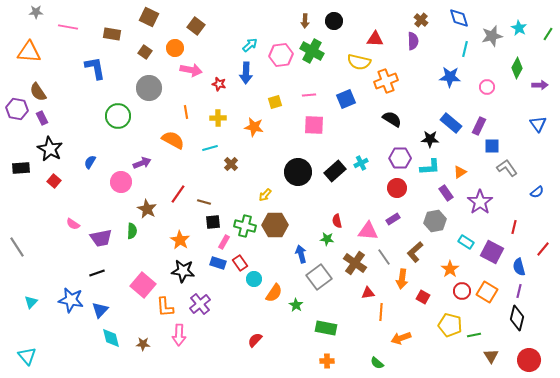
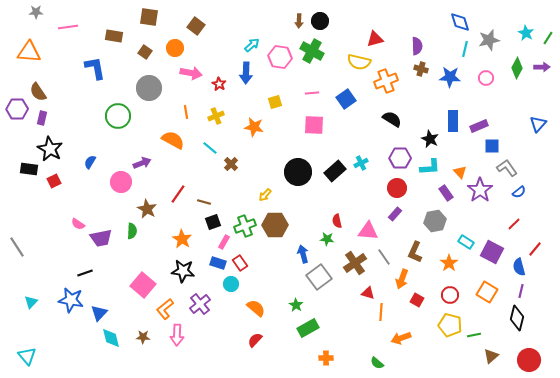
brown square at (149, 17): rotated 18 degrees counterclockwise
blue diamond at (459, 18): moved 1 px right, 4 px down
brown cross at (421, 20): moved 49 px down; rotated 24 degrees counterclockwise
brown arrow at (305, 21): moved 6 px left
black circle at (334, 21): moved 14 px left
pink line at (68, 27): rotated 18 degrees counterclockwise
cyan star at (519, 28): moved 7 px right, 5 px down
brown rectangle at (112, 34): moved 2 px right, 2 px down
green line at (548, 34): moved 4 px down
gray star at (492, 36): moved 3 px left, 4 px down
red triangle at (375, 39): rotated 18 degrees counterclockwise
purple semicircle at (413, 41): moved 4 px right, 5 px down
cyan arrow at (250, 45): moved 2 px right
pink hexagon at (281, 55): moved 1 px left, 2 px down; rotated 15 degrees clockwise
pink arrow at (191, 70): moved 3 px down
red star at (219, 84): rotated 16 degrees clockwise
purple arrow at (540, 85): moved 2 px right, 18 px up
pink circle at (487, 87): moved 1 px left, 9 px up
pink line at (309, 95): moved 3 px right, 2 px up
blue square at (346, 99): rotated 12 degrees counterclockwise
purple hexagon at (17, 109): rotated 10 degrees counterclockwise
purple rectangle at (42, 118): rotated 40 degrees clockwise
yellow cross at (218, 118): moved 2 px left, 2 px up; rotated 21 degrees counterclockwise
blue rectangle at (451, 123): moved 2 px right, 2 px up; rotated 50 degrees clockwise
blue triangle at (538, 124): rotated 18 degrees clockwise
purple rectangle at (479, 126): rotated 42 degrees clockwise
black star at (430, 139): rotated 24 degrees clockwise
cyan line at (210, 148): rotated 56 degrees clockwise
black rectangle at (21, 168): moved 8 px right, 1 px down; rotated 12 degrees clockwise
orange triangle at (460, 172): rotated 40 degrees counterclockwise
red square at (54, 181): rotated 24 degrees clockwise
blue semicircle at (537, 192): moved 18 px left
purple star at (480, 202): moved 12 px up
purple rectangle at (393, 219): moved 2 px right, 5 px up; rotated 16 degrees counterclockwise
black square at (213, 222): rotated 14 degrees counterclockwise
pink semicircle at (73, 224): moved 5 px right
green cross at (245, 226): rotated 35 degrees counterclockwise
red line at (514, 227): moved 3 px up; rotated 32 degrees clockwise
orange star at (180, 240): moved 2 px right, 1 px up
red line at (543, 249): moved 8 px left
brown L-shape at (415, 252): rotated 25 degrees counterclockwise
blue arrow at (301, 254): moved 2 px right
brown cross at (355, 263): rotated 20 degrees clockwise
orange star at (450, 269): moved 1 px left, 6 px up
black line at (97, 273): moved 12 px left
cyan circle at (254, 279): moved 23 px left, 5 px down
orange arrow at (402, 279): rotated 12 degrees clockwise
red circle at (462, 291): moved 12 px left, 4 px down
purple line at (519, 291): moved 2 px right
orange semicircle at (274, 293): moved 18 px left, 15 px down; rotated 84 degrees counterclockwise
red triangle at (368, 293): rotated 24 degrees clockwise
red square at (423, 297): moved 6 px left, 3 px down
orange L-shape at (165, 307): moved 2 px down; rotated 55 degrees clockwise
blue triangle at (100, 310): moved 1 px left, 3 px down
green rectangle at (326, 328): moved 18 px left; rotated 40 degrees counterclockwise
pink arrow at (179, 335): moved 2 px left
brown star at (143, 344): moved 7 px up
brown triangle at (491, 356): rotated 21 degrees clockwise
orange cross at (327, 361): moved 1 px left, 3 px up
